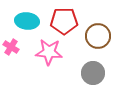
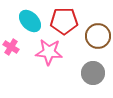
cyan ellipse: moved 3 px right; rotated 40 degrees clockwise
